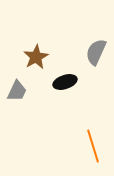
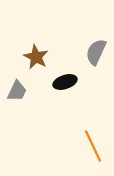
brown star: rotated 15 degrees counterclockwise
orange line: rotated 8 degrees counterclockwise
